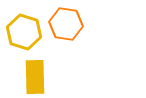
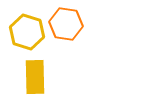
yellow hexagon: moved 3 px right
